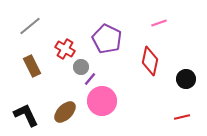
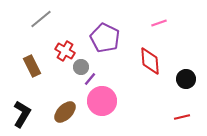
gray line: moved 11 px right, 7 px up
purple pentagon: moved 2 px left, 1 px up
red cross: moved 2 px down
red diamond: rotated 16 degrees counterclockwise
black L-shape: moved 4 px left, 1 px up; rotated 56 degrees clockwise
